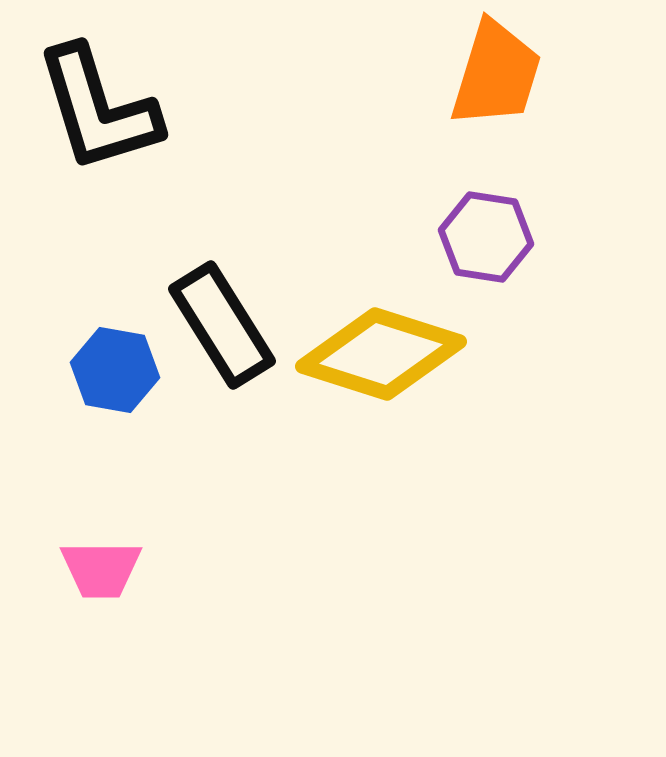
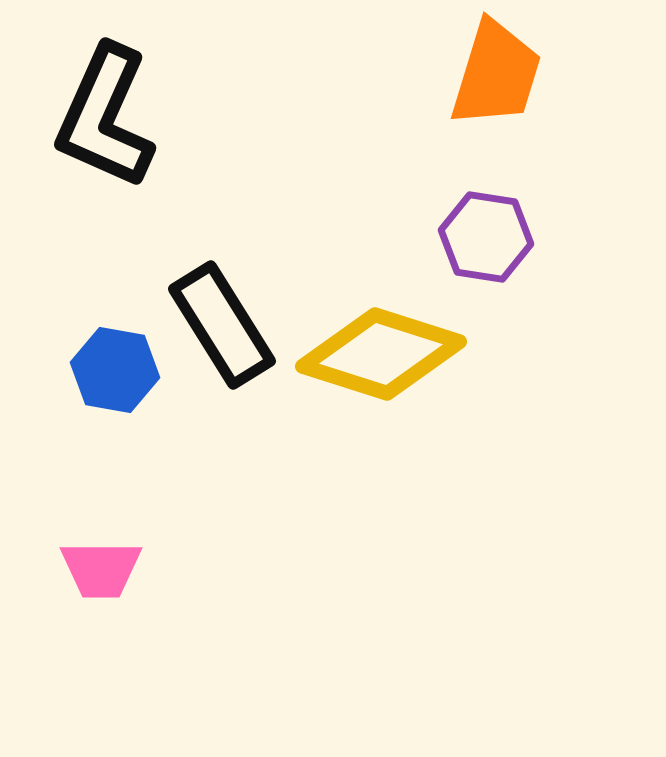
black L-shape: moved 7 px right, 8 px down; rotated 41 degrees clockwise
